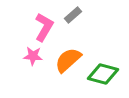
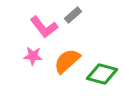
pink L-shape: rotated 112 degrees clockwise
orange semicircle: moved 1 px left, 1 px down
green diamond: moved 1 px left
